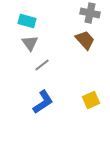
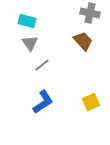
brown trapezoid: moved 2 px left, 1 px down
yellow square: moved 2 px down
